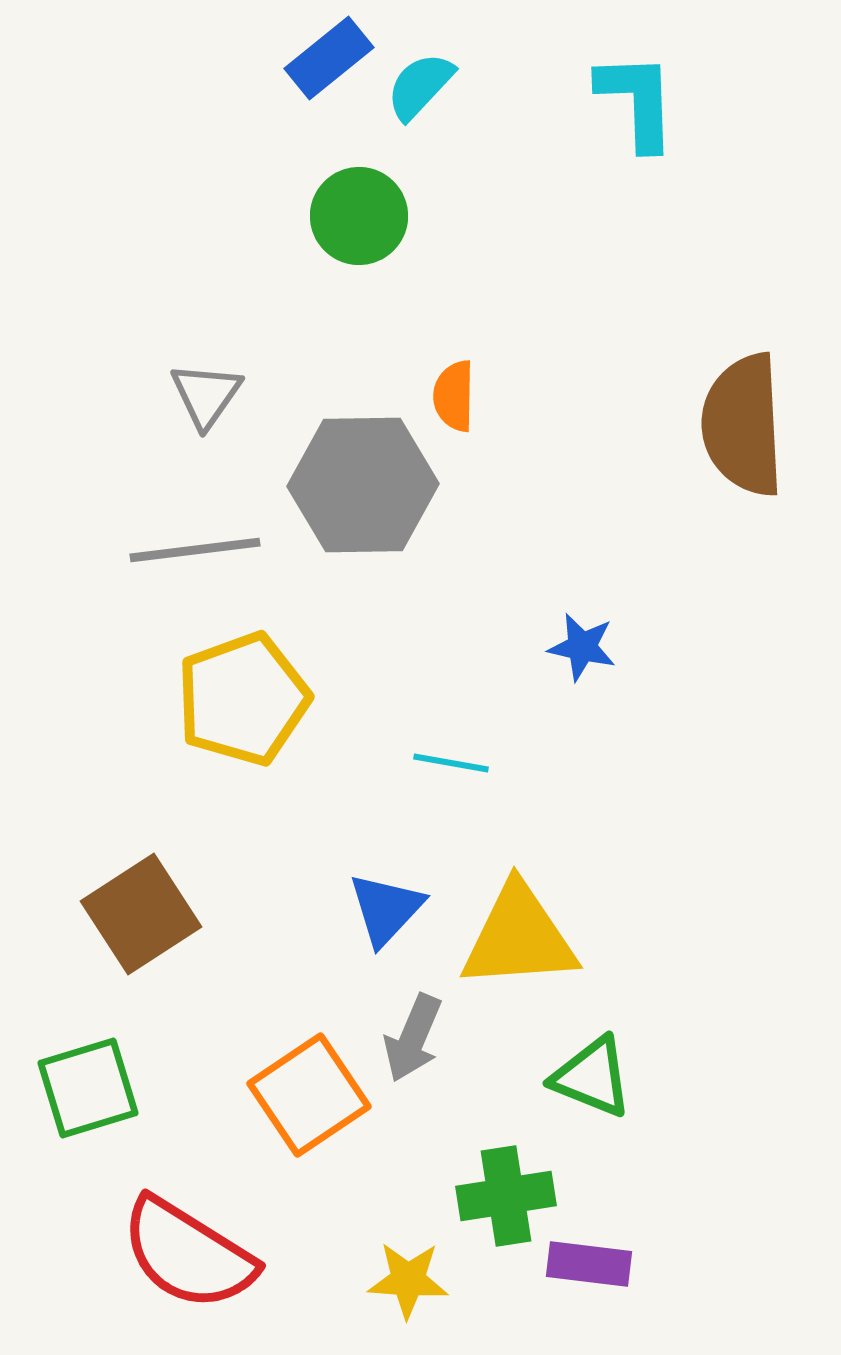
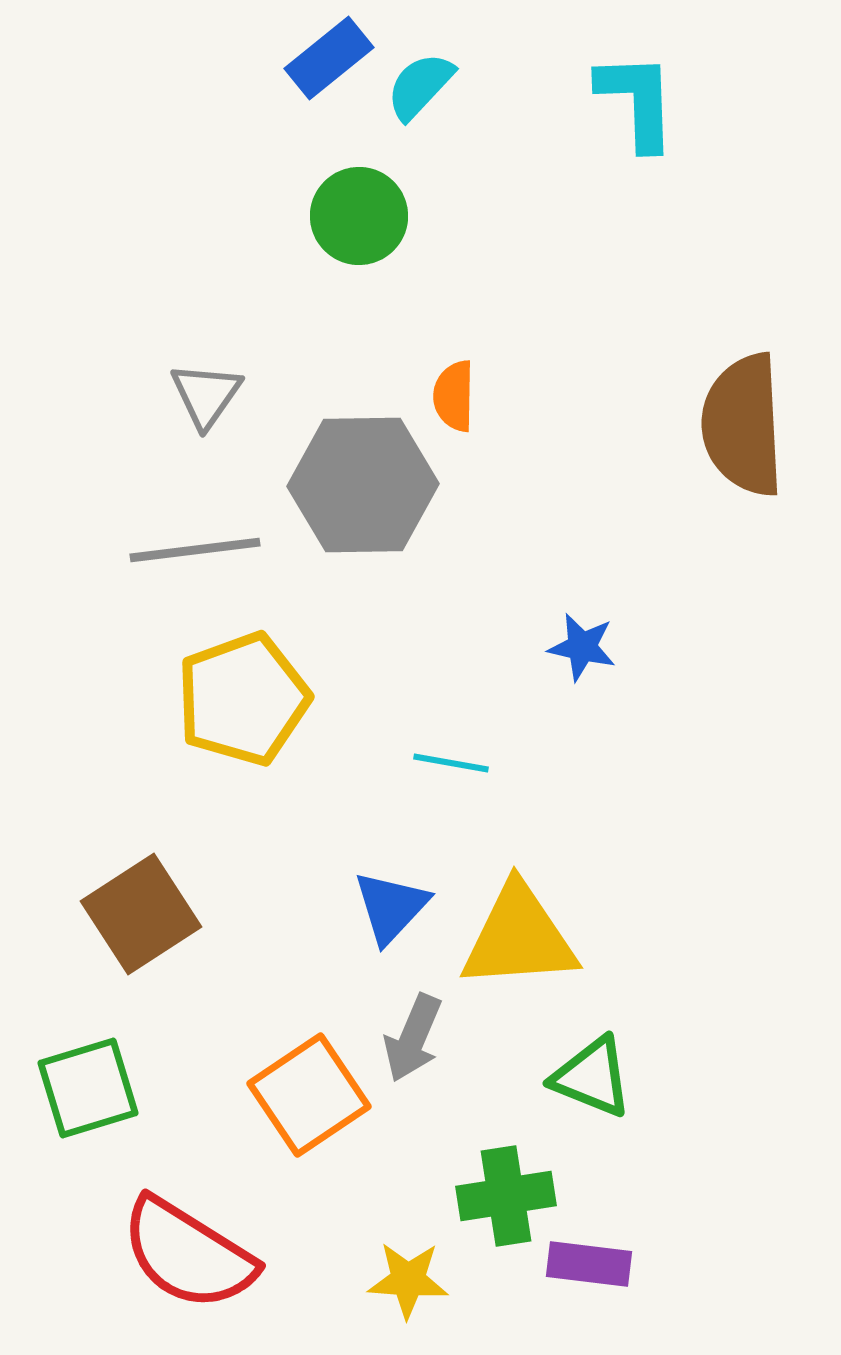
blue triangle: moved 5 px right, 2 px up
